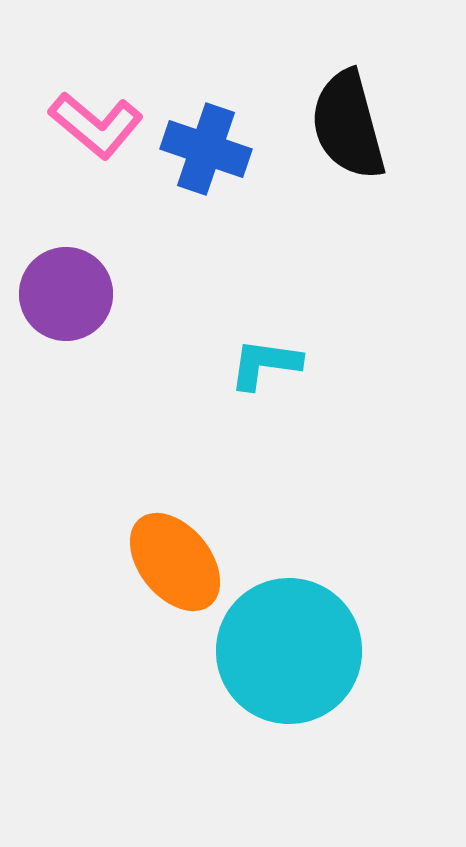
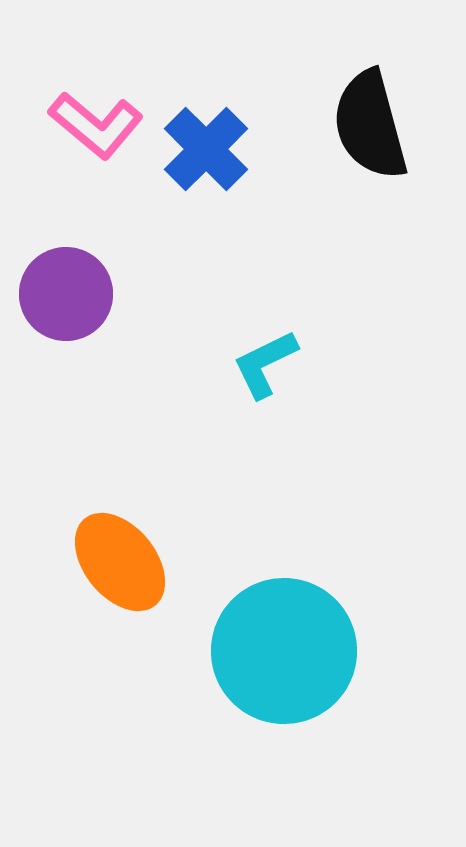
black semicircle: moved 22 px right
blue cross: rotated 26 degrees clockwise
cyan L-shape: rotated 34 degrees counterclockwise
orange ellipse: moved 55 px left
cyan circle: moved 5 px left
